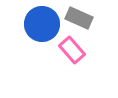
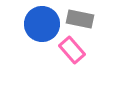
gray rectangle: moved 1 px right, 1 px down; rotated 12 degrees counterclockwise
